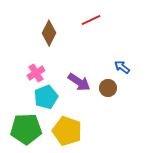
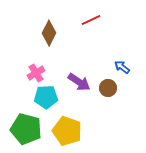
cyan pentagon: rotated 20 degrees clockwise
green pentagon: rotated 16 degrees clockwise
